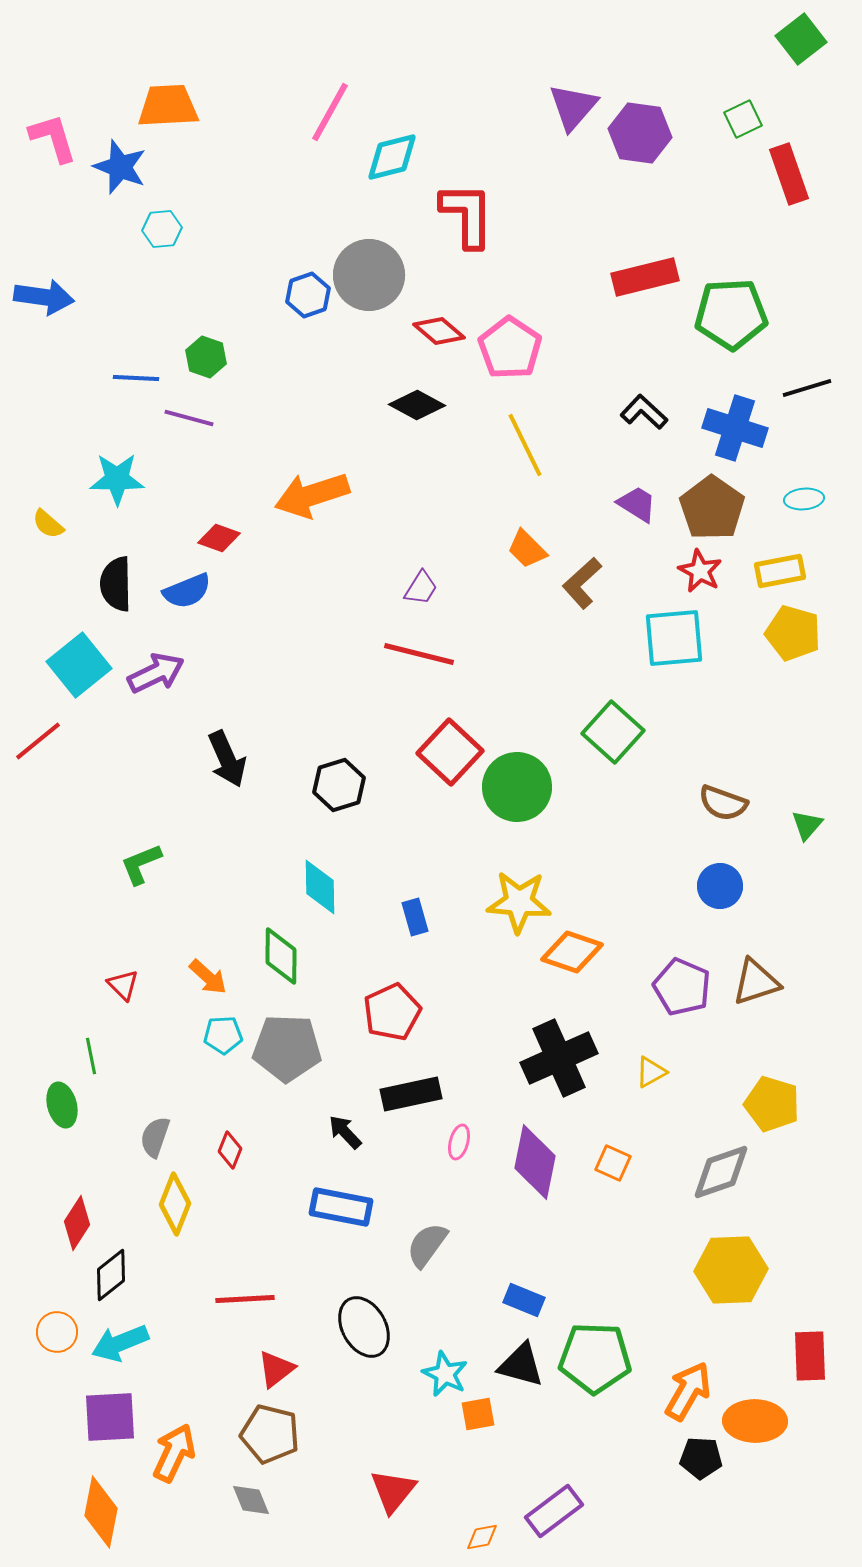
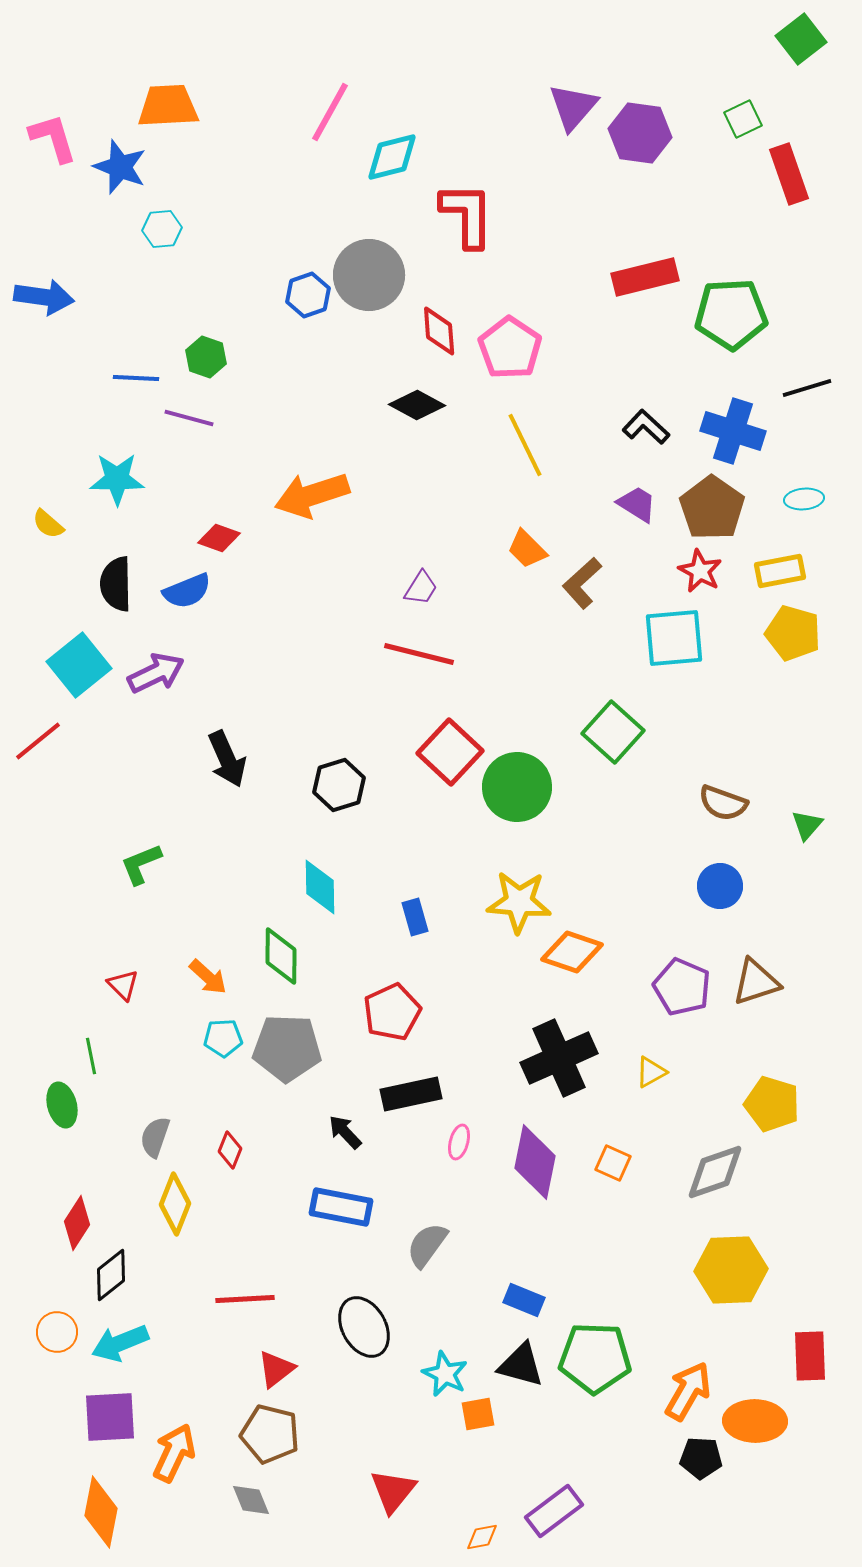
red diamond at (439, 331): rotated 45 degrees clockwise
black L-shape at (644, 412): moved 2 px right, 15 px down
blue cross at (735, 428): moved 2 px left, 3 px down
cyan pentagon at (223, 1035): moved 3 px down
gray diamond at (721, 1172): moved 6 px left
